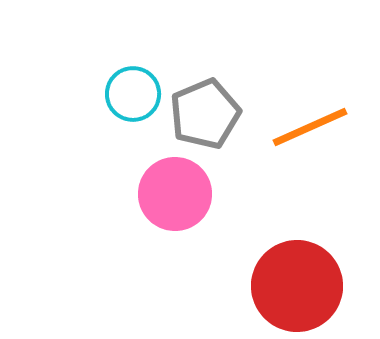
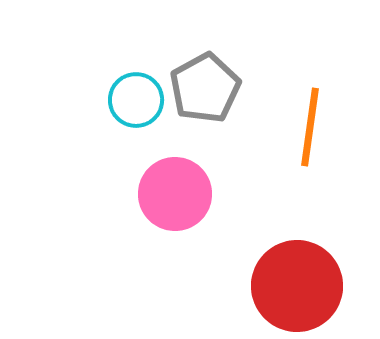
cyan circle: moved 3 px right, 6 px down
gray pentagon: moved 26 px up; rotated 6 degrees counterclockwise
orange line: rotated 58 degrees counterclockwise
